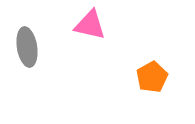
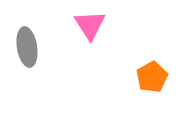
pink triangle: rotated 44 degrees clockwise
